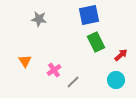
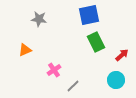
red arrow: moved 1 px right
orange triangle: moved 11 px up; rotated 40 degrees clockwise
gray line: moved 4 px down
